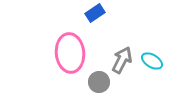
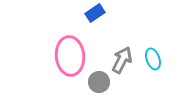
pink ellipse: moved 3 px down
cyan ellipse: moved 1 px right, 2 px up; rotated 40 degrees clockwise
